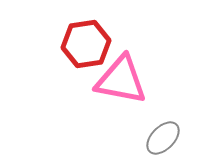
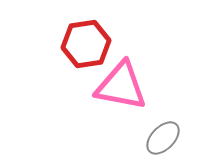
pink triangle: moved 6 px down
